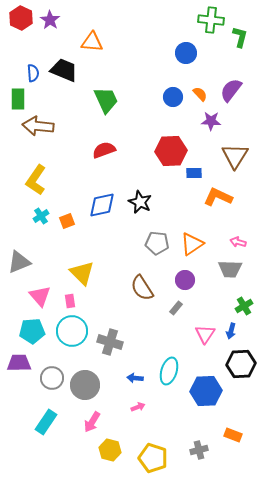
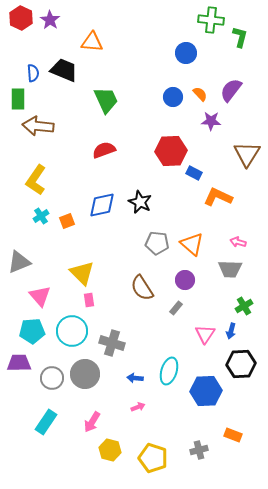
brown triangle at (235, 156): moved 12 px right, 2 px up
blue rectangle at (194, 173): rotated 28 degrees clockwise
orange triangle at (192, 244): rotated 45 degrees counterclockwise
pink rectangle at (70, 301): moved 19 px right, 1 px up
gray cross at (110, 342): moved 2 px right, 1 px down
gray circle at (85, 385): moved 11 px up
